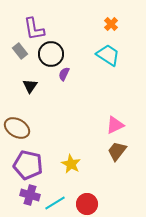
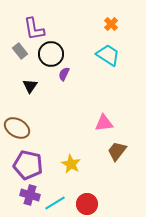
pink triangle: moved 11 px left, 2 px up; rotated 18 degrees clockwise
